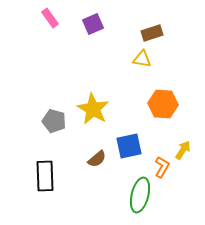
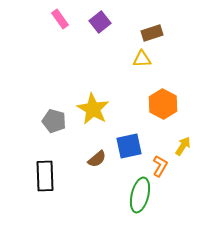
pink rectangle: moved 10 px right, 1 px down
purple square: moved 7 px right, 2 px up; rotated 15 degrees counterclockwise
yellow triangle: rotated 12 degrees counterclockwise
orange hexagon: rotated 24 degrees clockwise
yellow arrow: moved 4 px up
orange L-shape: moved 2 px left, 1 px up
